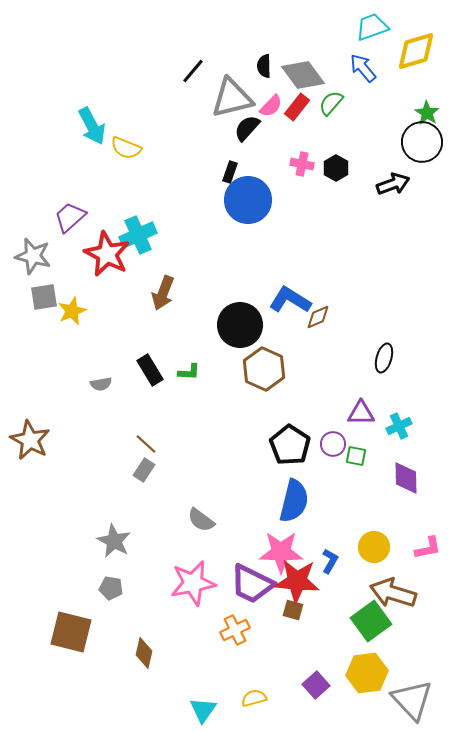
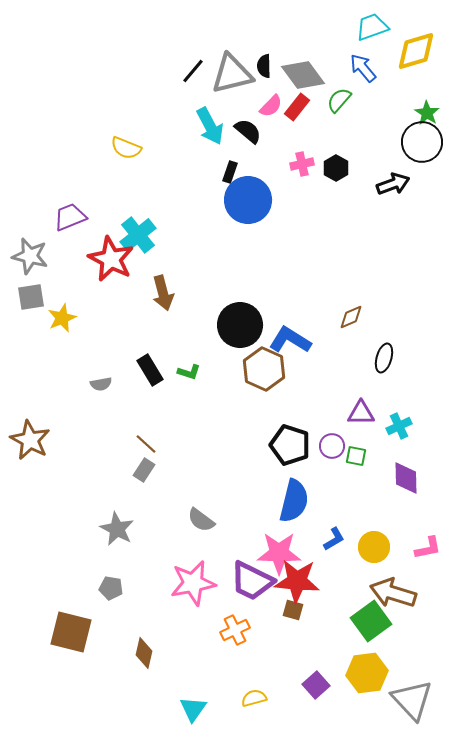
gray triangle at (232, 98): moved 24 px up
green semicircle at (331, 103): moved 8 px right, 3 px up
cyan arrow at (92, 126): moved 118 px right
black semicircle at (247, 128): moved 1 px right, 3 px down; rotated 88 degrees clockwise
pink cross at (302, 164): rotated 25 degrees counterclockwise
purple trapezoid at (70, 217): rotated 20 degrees clockwise
cyan cross at (138, 235): rotated 15 degrees counterclockwise
red star at (107, 254): moved 4 px right, 5 px down
gray star at (33, 256): moved 3 px left
brown arrow at (163, 293): rotated 36 degrees counterclockwise
gray square at (44, 297): moved 13 px left
blue L-shape at (290, 300): moved 40 px down
yellow star at (72, 311): moved 10 px left, 7 px down
brown diamond at (318, 317): moved 33 px right
green L-shape at (189, 372): rotated 15 degrees clockwise
purple circle at (333, 444): moved 1 px left, 2 px down
black pentagon at (290, 445): rotated 15 degrees counterclockwise
gray star at (114, 541): moved 3 px right, 12 px up
pink star at (281, 552): moved 2 px left, 1 px down
blue L-shape at (330, 561): moved 4 px right, 22 px up; rotated 30 degrees clockwise
purple trapezoid at (252, 584): moved 3 px up
cyan triangle at (203, 710): moved 10 px left, 1 px up
